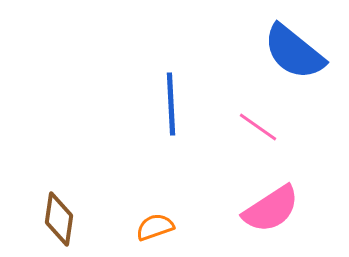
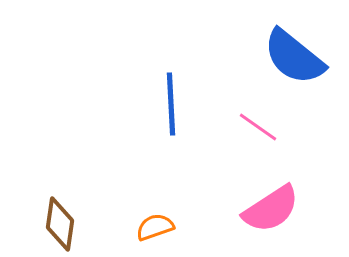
blue semicircle: moved 5 px down
brown diamond: moved 1 px right, 5 px down
